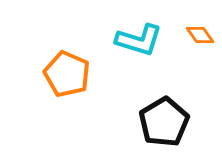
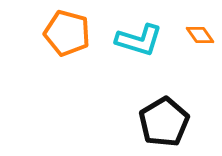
orange pentagon: moved 41 px up; rotated 9 degrees counterclockwise
